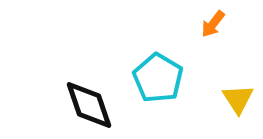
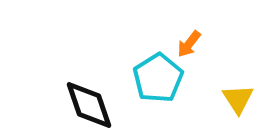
orange arrow: moved 24 px left, 20 px down
cyan pentagon: rotated 9 degrees clockwise
